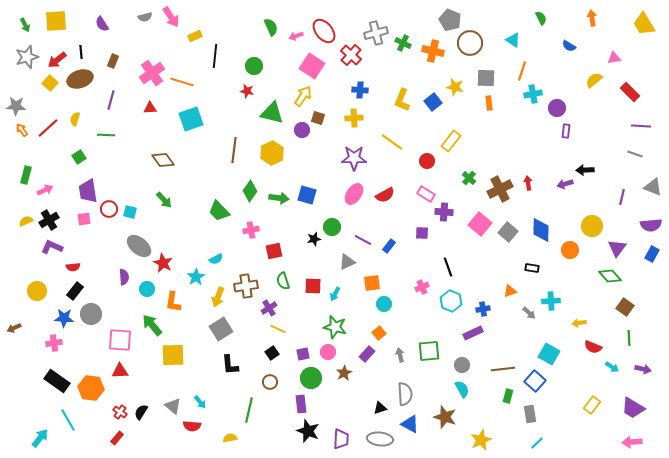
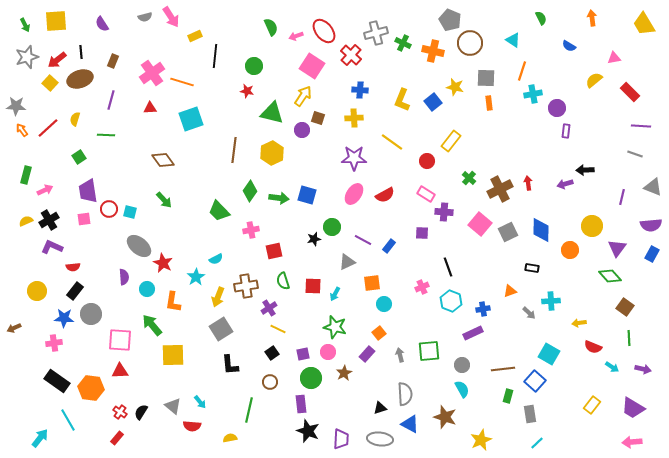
gray square at (508, 232): rotated 24 degrees clockwise
